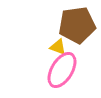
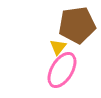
yellow triangle: rotated 48 degrees clockwise
